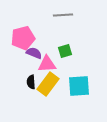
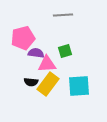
purple semicircle: moved 2 px right; rotated 14 degrees counterclockwise
black semicircle: rotated 80 degrees counterclockwise
